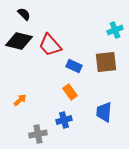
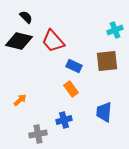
black semicircle: moved 2 px right, 3 px down
red trapezoid: moved 3 px right, 4 px up
brown square: moved 1 px right, 1 px up
orange rectangle: moved 1 px right, 3 px up
